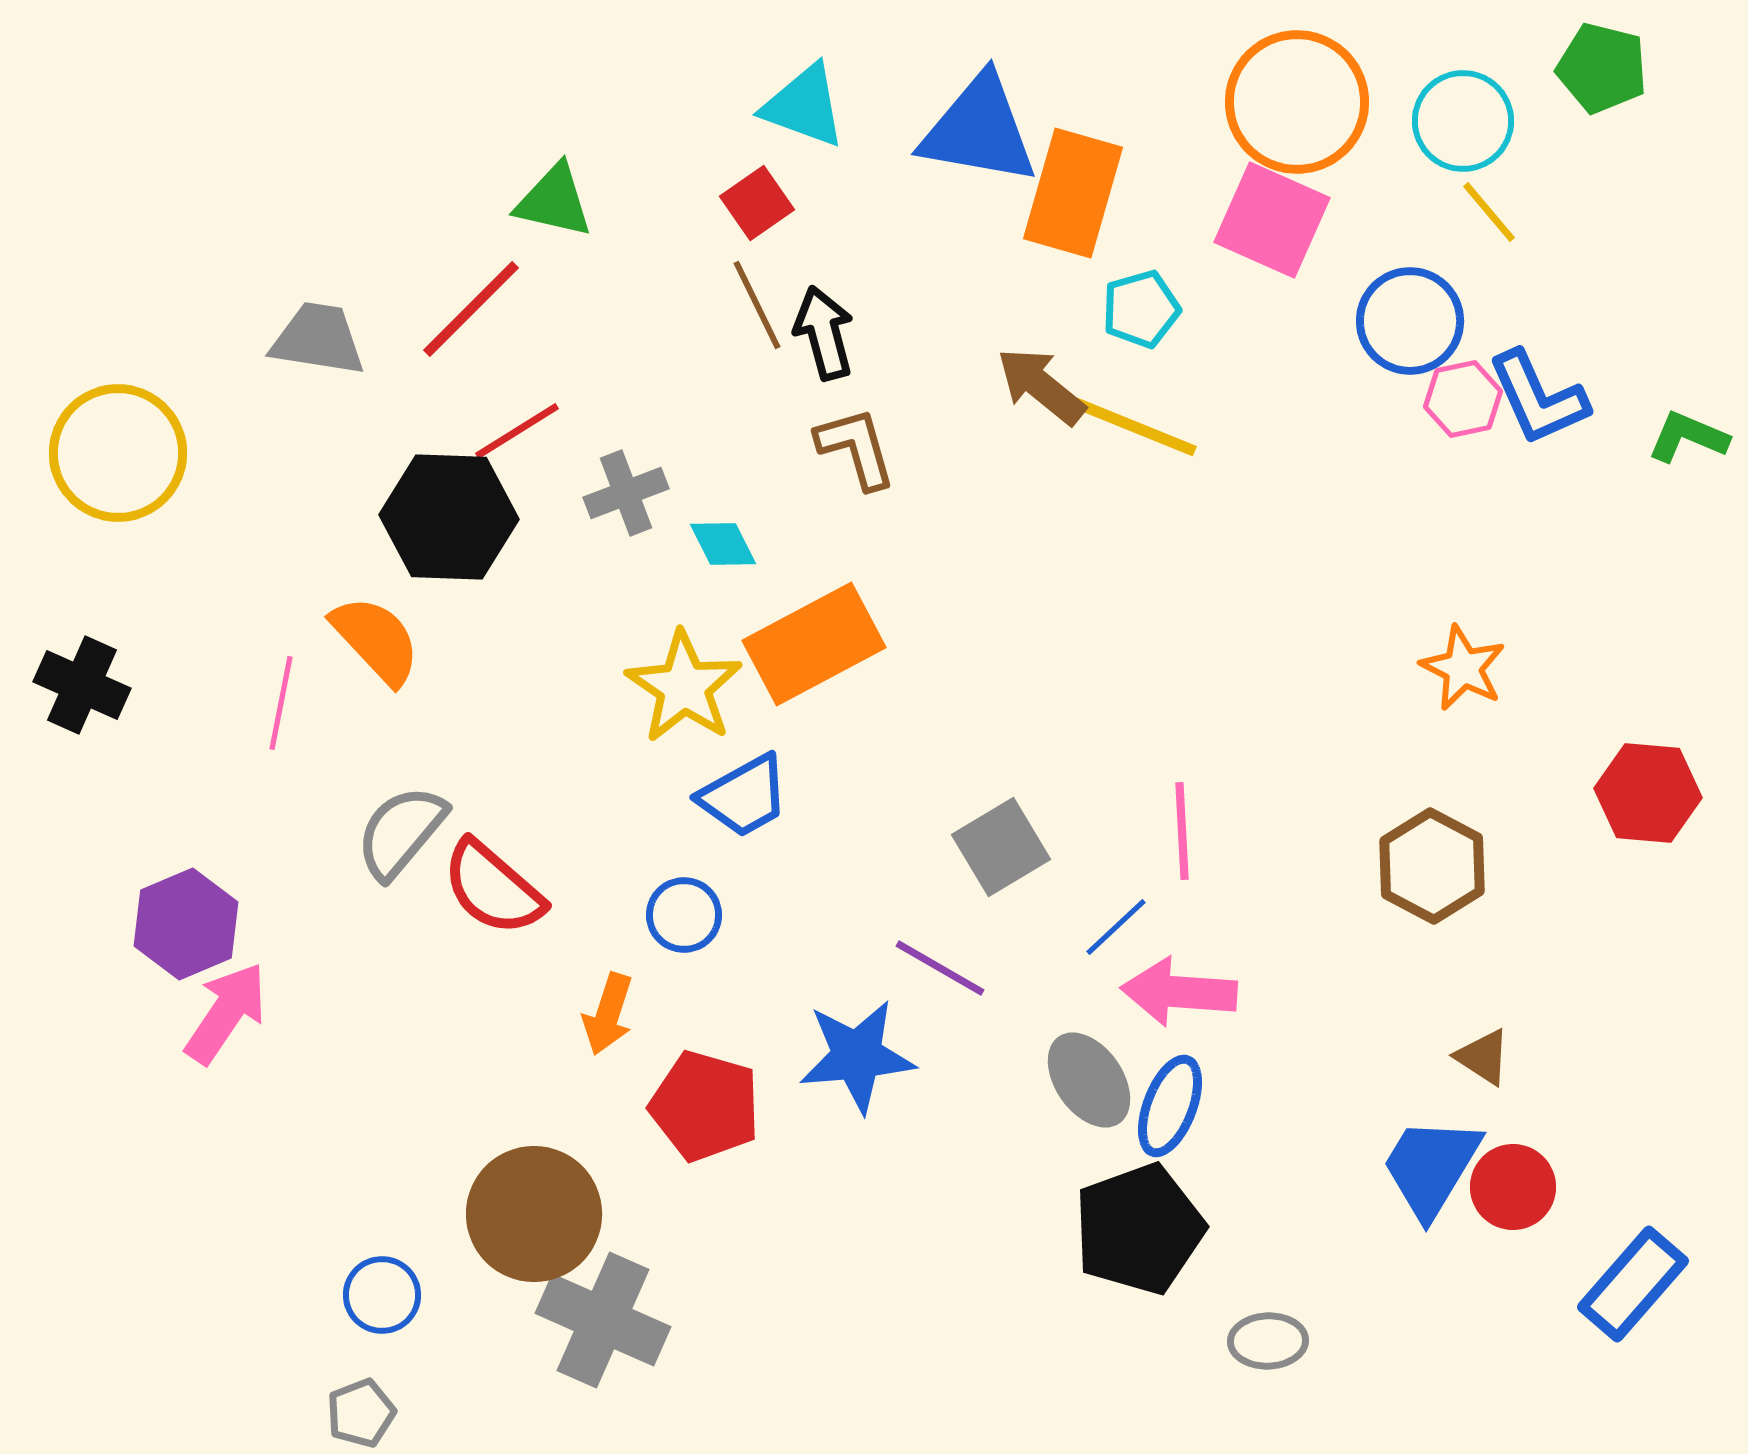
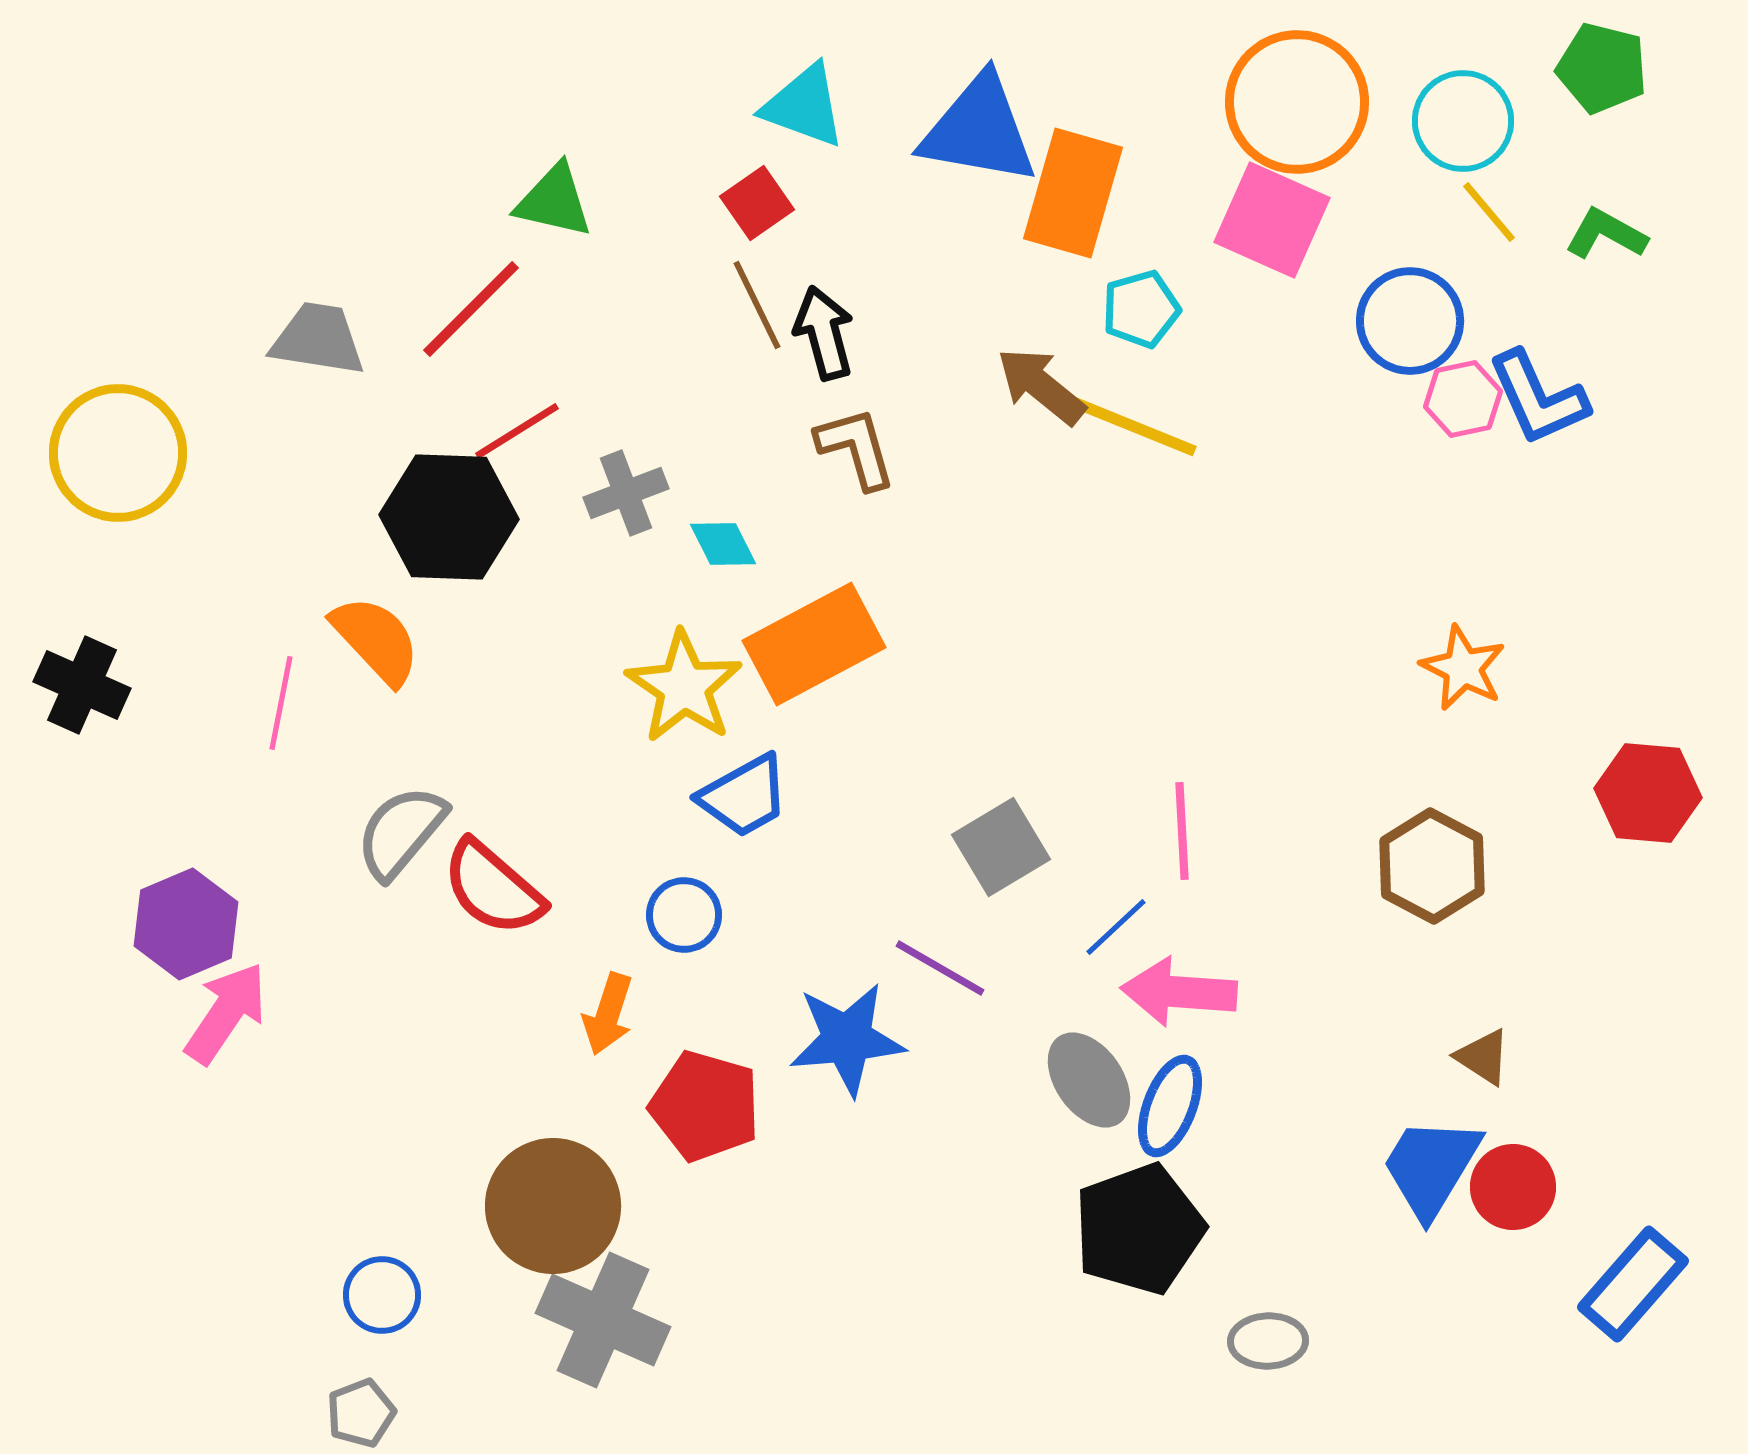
green L-shape at (1688, 437): moved 82 px left, 203 px up; rotated 6 degrees clockwise
blue star at (857, 1056): moved 10 px left, 17 px up
brown circle at (534, 1214): moved 19 px right, 8 px up
